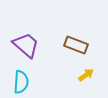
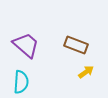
yellow arrow: moved 3 px up
